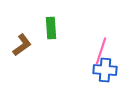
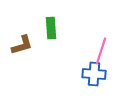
brown L-shape: rotated 20 degrees clockwise
blue cross: moved 11 px left, 4 px down
